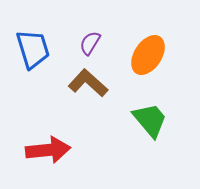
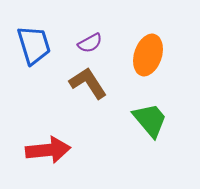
purple semicircle: rotated 150 degrees counterclockwise
blue trapezoid: moved 1 px right, 4 px up
orange ellipse: rotated 15 degrees counterclockwise
brown L-shape: rotated 15 degrees clockwise
